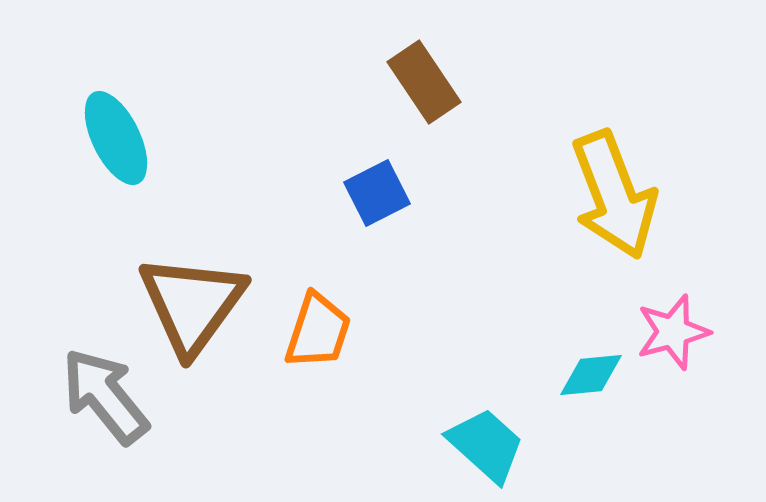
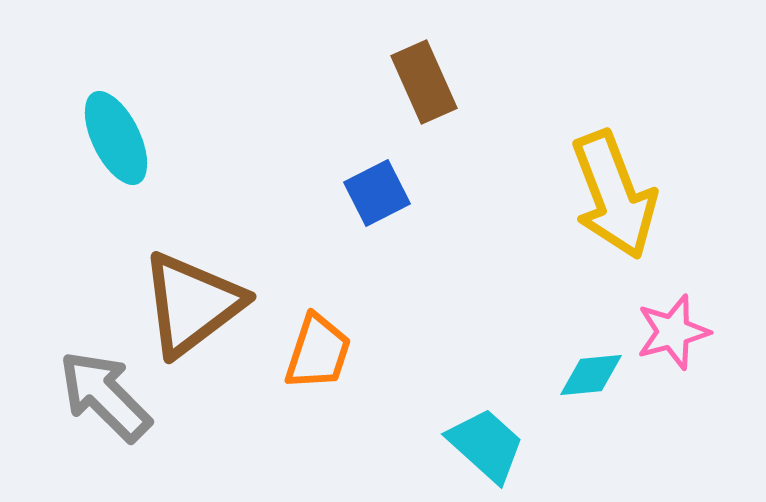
brown rectangle: rotated 10 degrees clockwise
brown triangle: rotated 17 degrees clockwise
orange trapezoid: moved 21 px down
gray arrow: rotated 6 degrees counterclockwise
